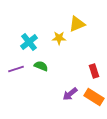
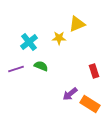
orange rectangle: moved 4 px left, 7 px down
